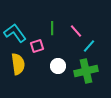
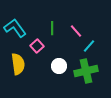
cyan L-shape: moved 5 px up
pink square: rotated 24 degrees counterclockwise
white circle: moved 1 px right
